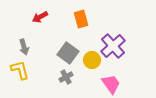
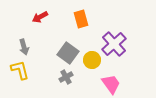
purple cross: moved 1 px right, 2 px up
